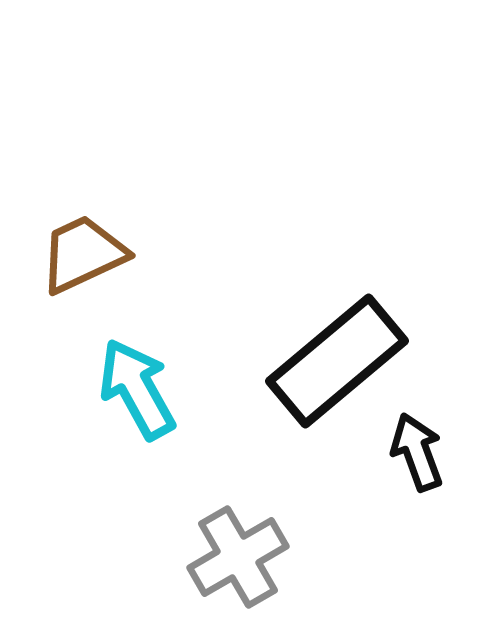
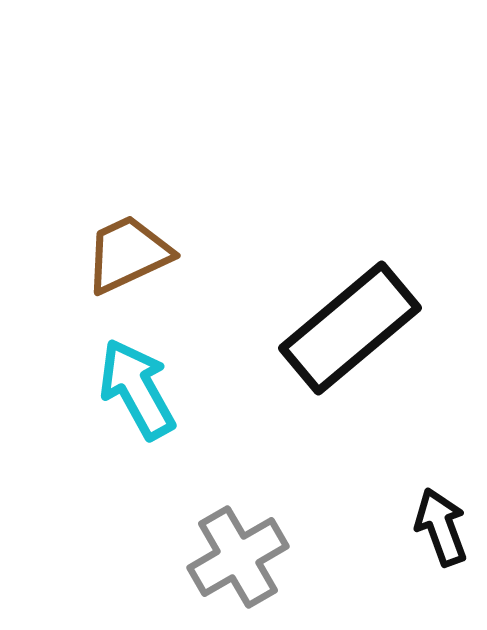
brown trapezoid: moved 45 px right
black rectangle: moved 13 px right, 33 px up
black arrow: moved 24 px right, 75 px down
